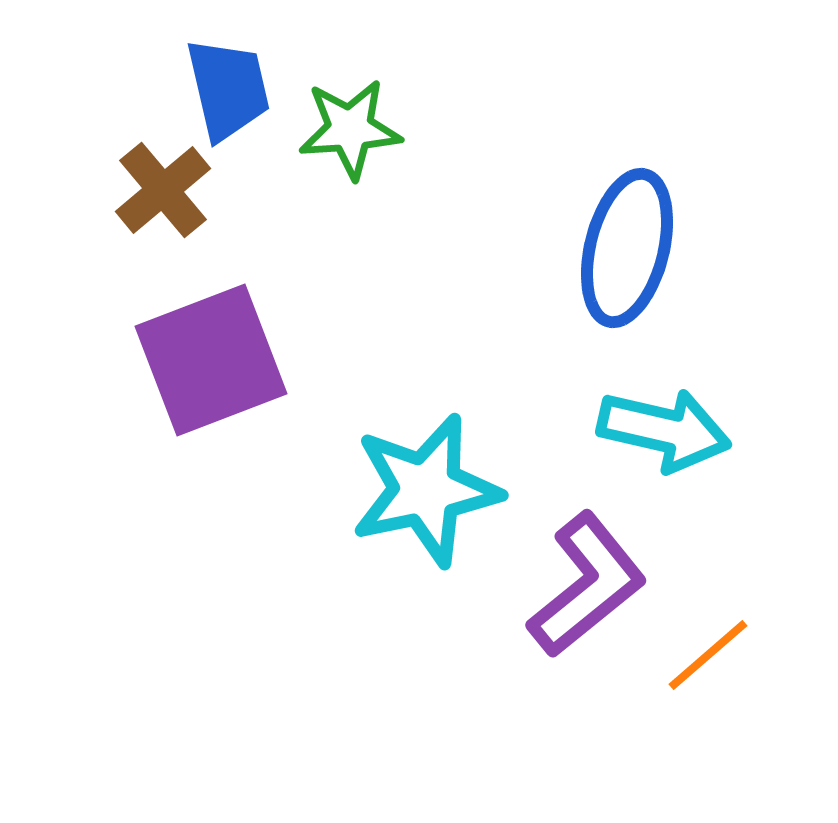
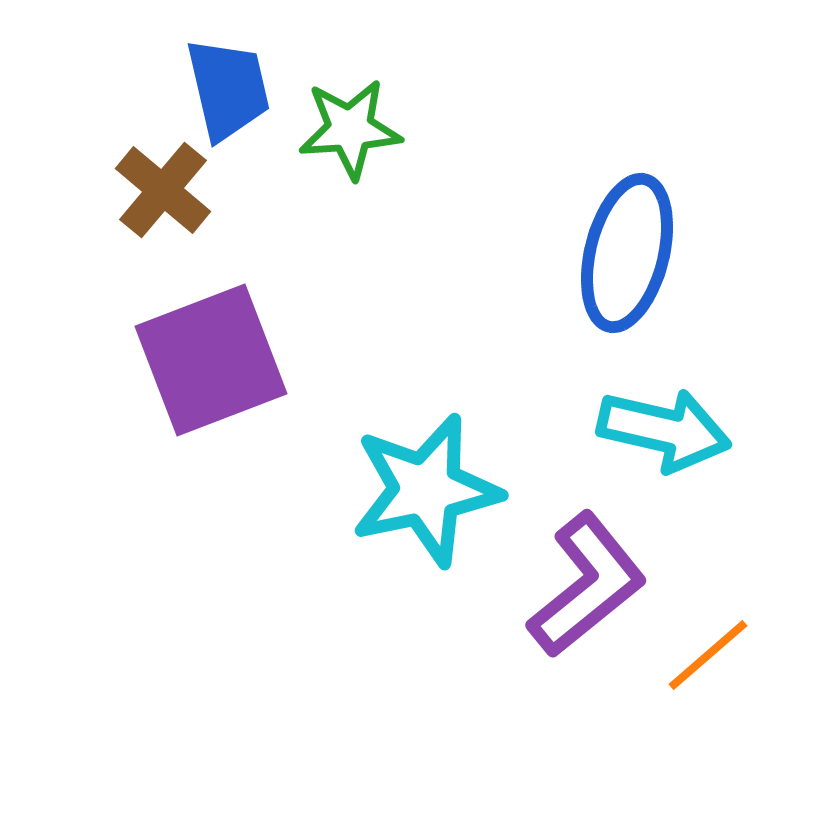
brown cross: rotated 10 degrees counterclockwise
blue ellipse: moved 5 px down
